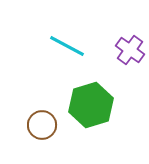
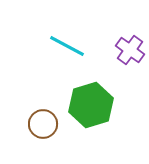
brown circle: moved 1 px right, 1 px up
